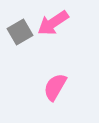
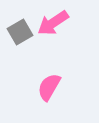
pink semicircle: moved 6 px left
